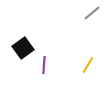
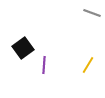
gray line: rotated 60 degrees clockwise
